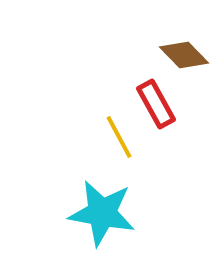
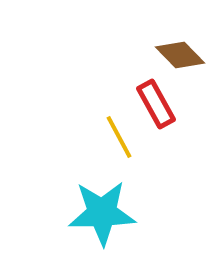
brown diamond: moved 4 px left
cyan star: rotated 12 degrees counterclockwise
